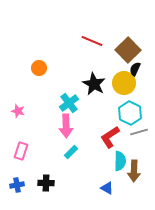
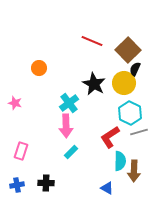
pink star: moved 3 px left, 8 px up
